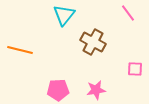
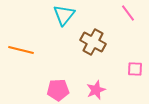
orange line: moved 1 px right
pink star: rotated 12 degrees counterclockwise
